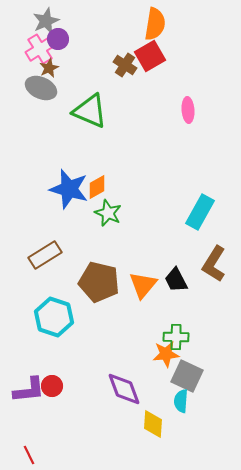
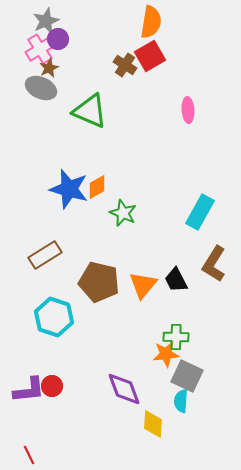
orange semicircle: moved 4 px left, 2 px up
green star: moved 15 px right
